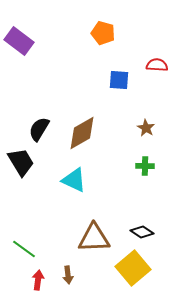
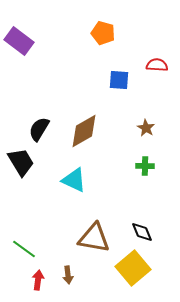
brown diamond: moved 2 px right, 2 px up
black diamond: rotated 35 degrees clockwise
brown triangle: rotated 12 degrees clockwise
